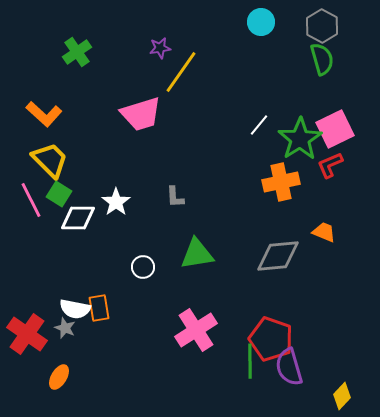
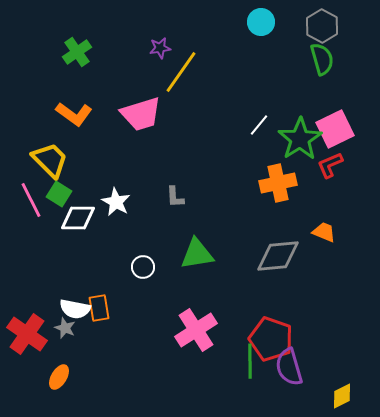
orange L-shape: moved 30 px right; rotated 6 degrees counterclockwise
orange cross: moved 3 px left, 1 px down
white star: rotated 8 degrees counterclockwise
yellow diamond: rotated 20 degrees clockwise
